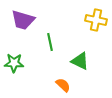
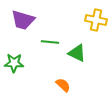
green line: rotated 72 degrees counterclockwise
green triangle: moved 3 px left, 8 px up
